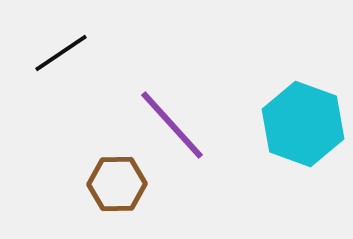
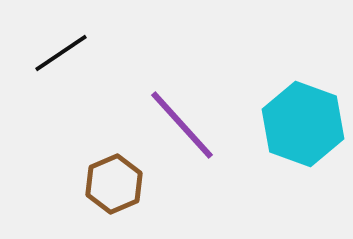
purple line: moved 10 px right
brown hexagon: moved 3 px left; rotated 22 degrees counterclockwise
